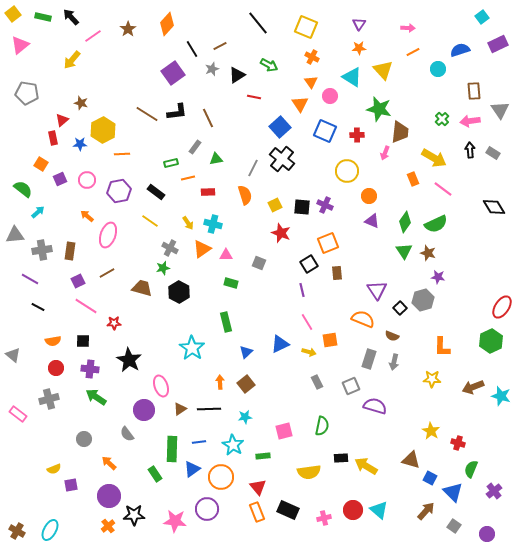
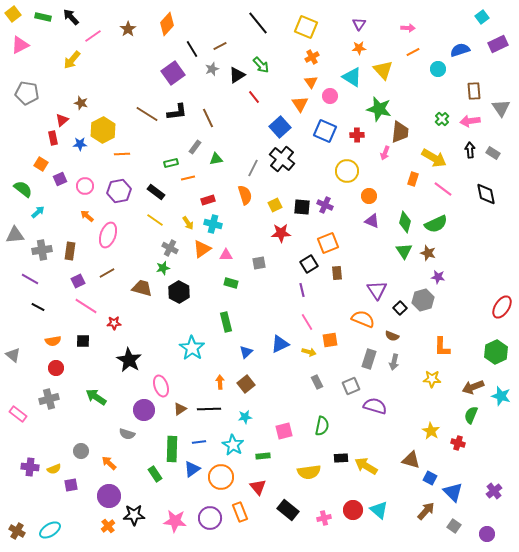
pink triangle at (20, 45): rotated 12 degrees clockwise
orange cross at (312, 57): rotated 32 degrees clockwise
green arrow at (269, 65): moved 8 px left; rotated 18 degrees clockwise
red line at (254, 97): rotated 40 degrees clockwise
gray triangle at (500, 110): moved 1 px right, 2 px up
orange rectangle at (413, 179): rotated 40 degrees clockwise
pink circle at (87, 180): moved 2 px left, 6 px down
red rectangle at (208, 192): moved 8 px down; rotated 16 degrees counterclockwise
black diamond at (494, 207): moved 8 px left, 13 px up; rotated 20 degrees clockwise
yellow line at (150, 221): moved 5 px right, 1 px up
green diamond at (405, 222): rotated 20 degrees counterclockwise
red star at (281, 233): rotated 24 degrees counterclockwise
gray square at (259, 263): rotated 32 degrees counterclockwise
green hexagon at (491, 341): moved 5 px right, 11 px down
purple cross at (90, 369): moved 60 px left, 98 px down
gray semicircle at (127, 434): rotated 35 degrees counterclockwise
gray circle at (84, 439): moved 3 px left, 12 px down
green semicircle at (471, 469): moved 54 px up
purple circle at (207, 509): moved 3 px right, 9 px down
black rectangle at (288, 510): rotated 15 degrees clockwise
orange rectangle at (257, 512): moved 17 px left
cyan ellipse at (50, 530): rotated 30 degrees clockwise
